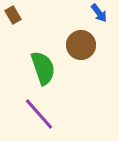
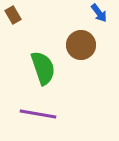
purple line: moved 1 px left; rotated 39 degrees counterclockwise
